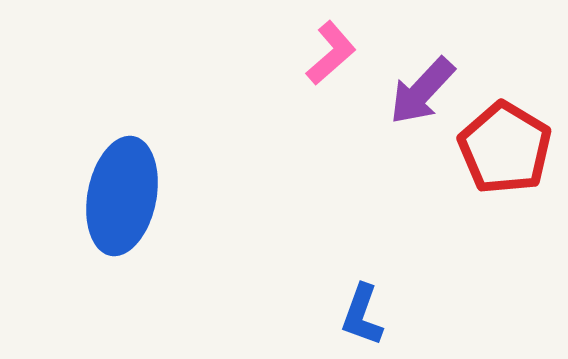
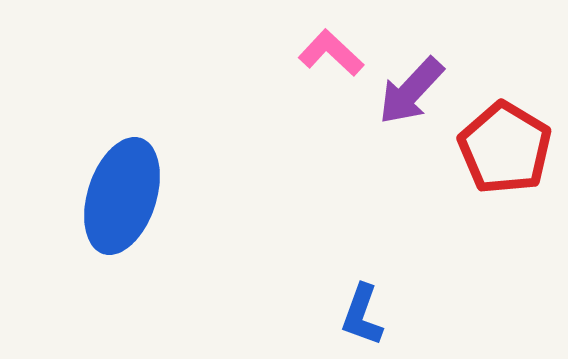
pink L-shape: rotated 96 degrees counterclockwise
purple arrow: moved 11 px left
blue ellipse: rotated 7 degrees clockwise
